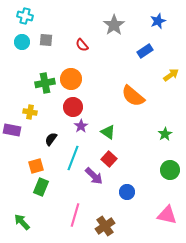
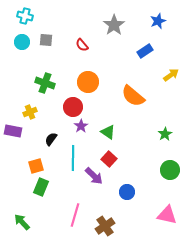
orange circle: moved 17 px right, 3 px down
green cross: rotated 30 degrees clockwise
yellow cross: rotated 32 degrees counterclockwise
purple rectangle: moved 1 px right, 1 px down
cyan line: rotated 20 degrees counterclockwise
